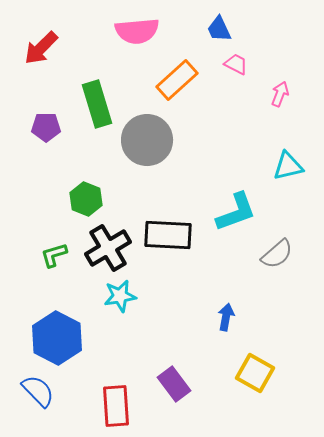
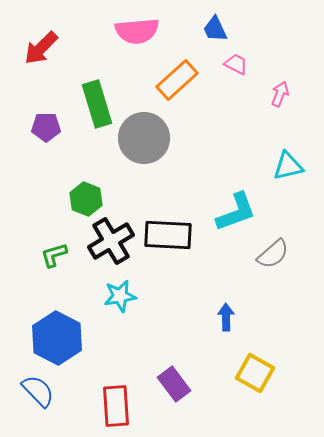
blue trapezoid: moved 4 px left
gray circle: moved 3 px left, 2 px up
black cross: moved 3 px right, 7 px up
gray semicircle: moved 4 px left
blue arrow: rotated 12 degrees counterclockwise
